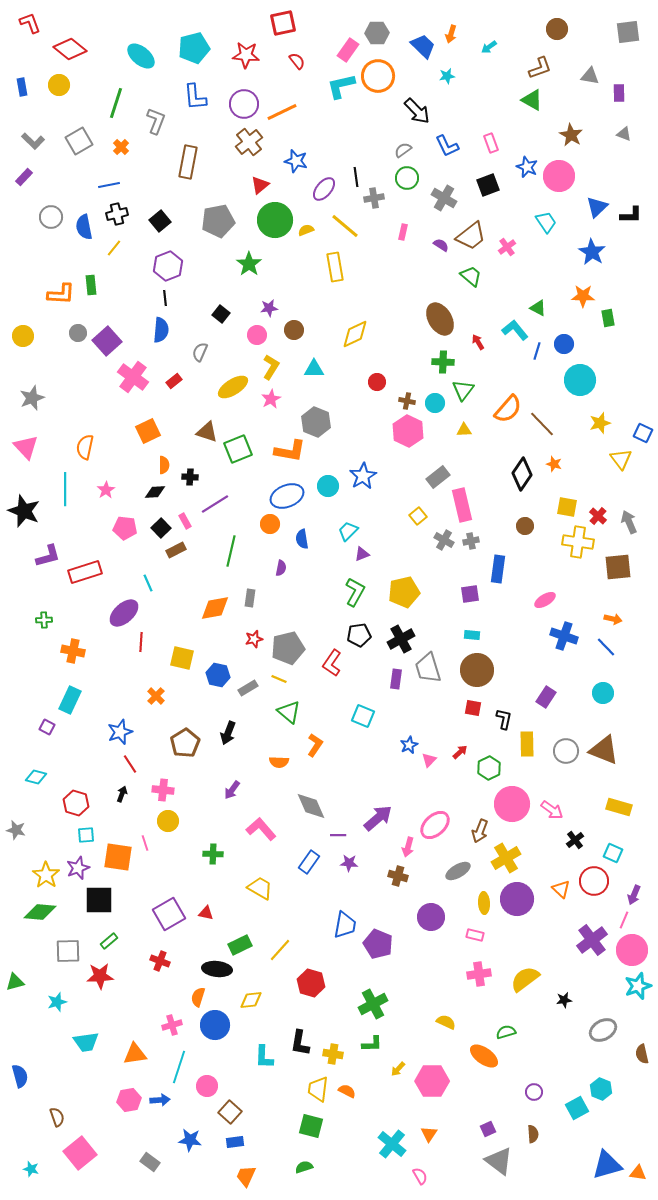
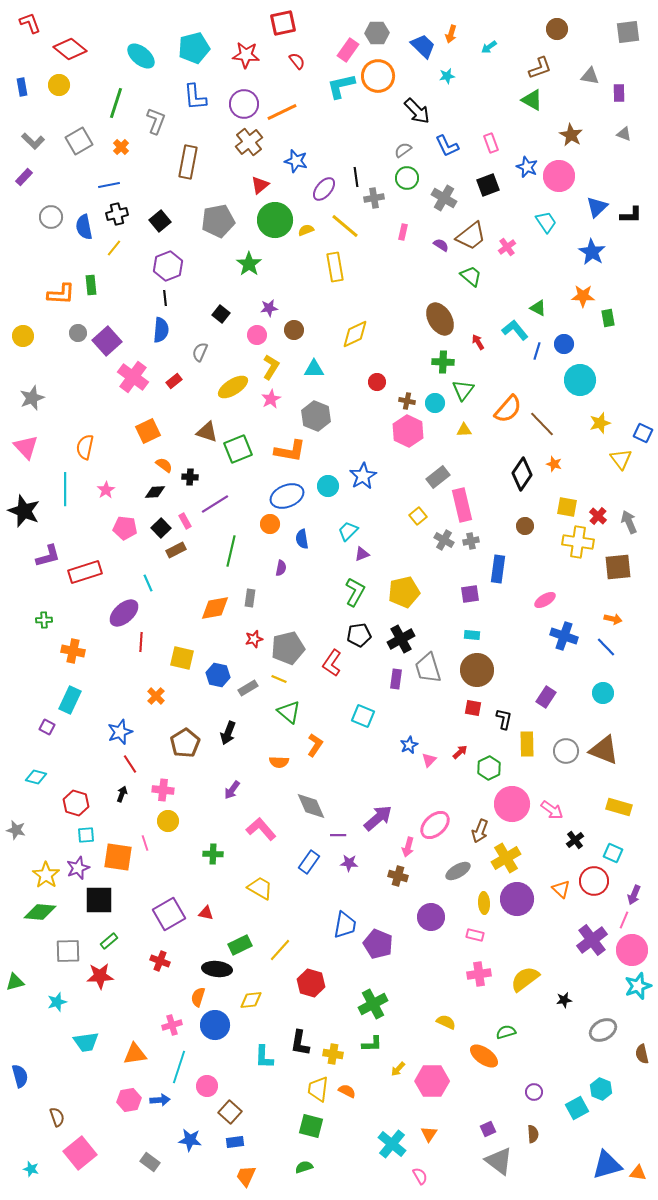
gray hexagon at (316, 422): moved 6 px up
orange semicircle at (164, 465): rotated 54 degrees counterclockwise
